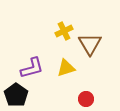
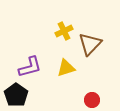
brown triangle: rotated 15 degrees clockwise
purple L-shape: moved 2 px left, 1 px up
red circle: moved 6 px right, 1 px down
